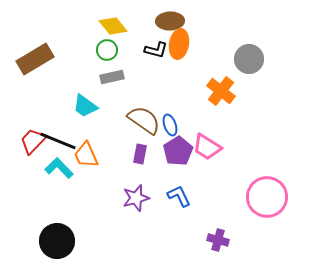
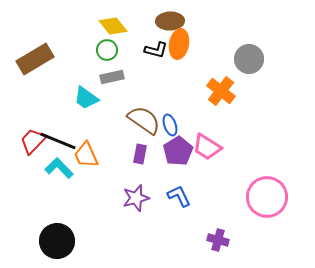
cyan trapezoid: moved 1 px right, 8 px up
